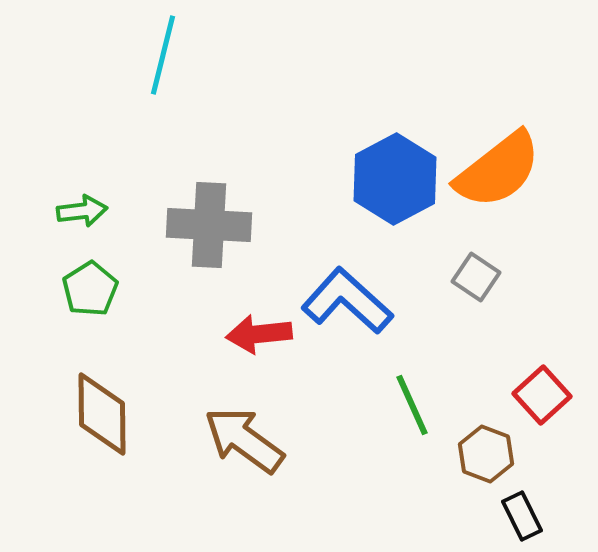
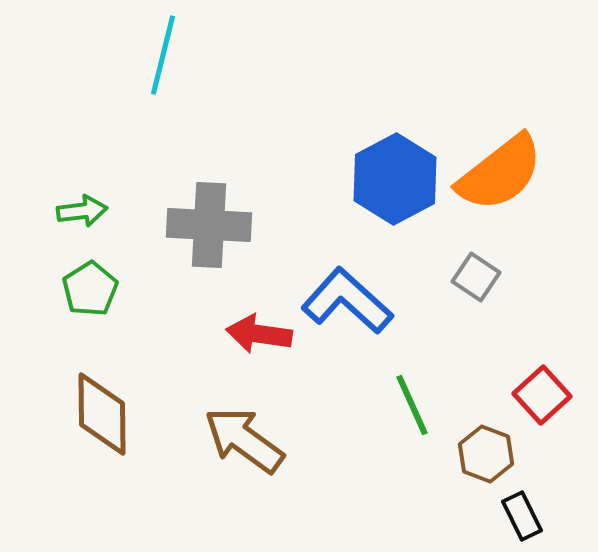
orange semicircle: moved 2 px right, 3 px down
red arrow: rotated 14 degrees clockwise
